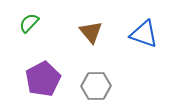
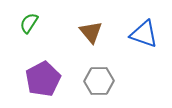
green semicircle: rotated 10 degrees counterclockwise
gray hexagon: moved 3 px right, 5 px up
